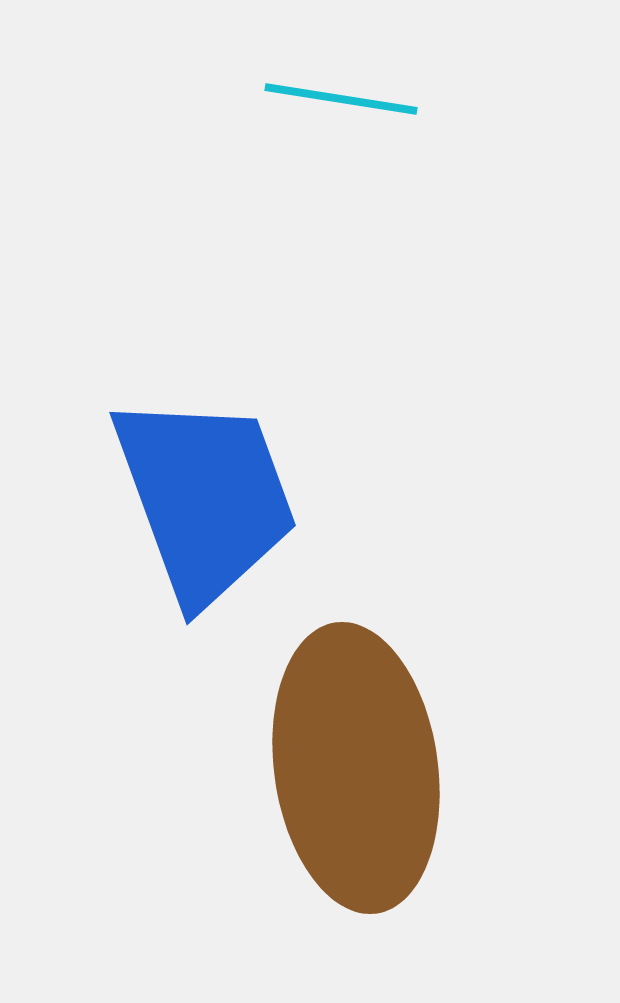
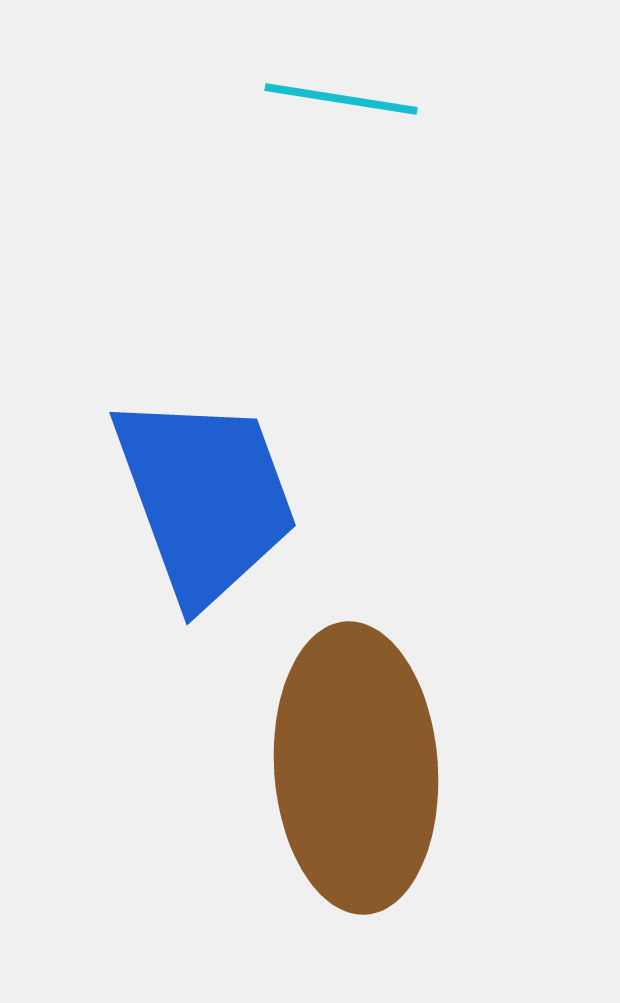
brown ellipse: rotated 4 degrees clockwise
